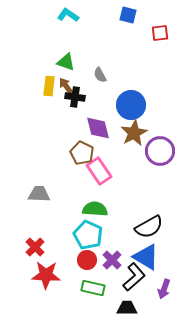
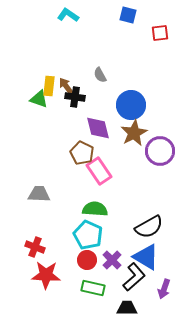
green triangle: moved 27 px left, 37 px down
red cross: rotated 24 degrees counterclockwise
